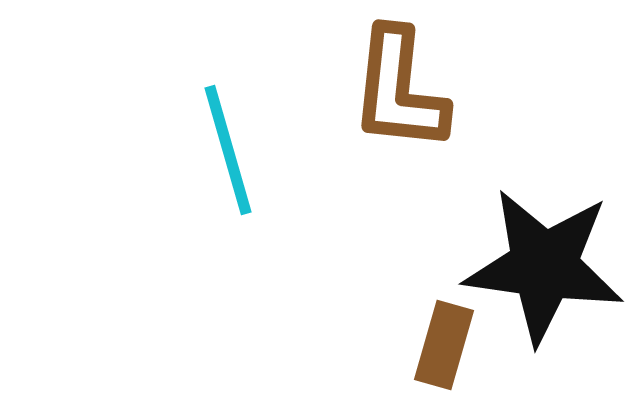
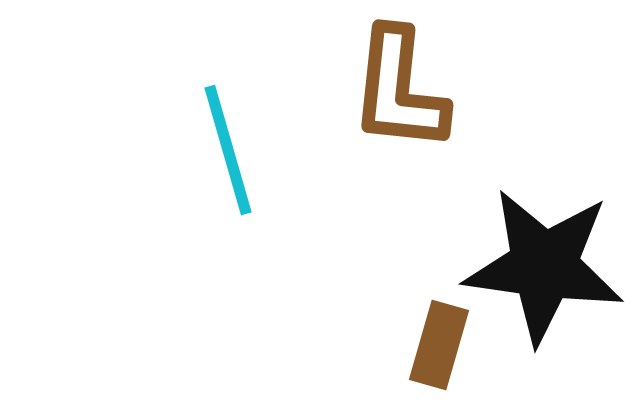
brown rectangle: moved 5 px left
